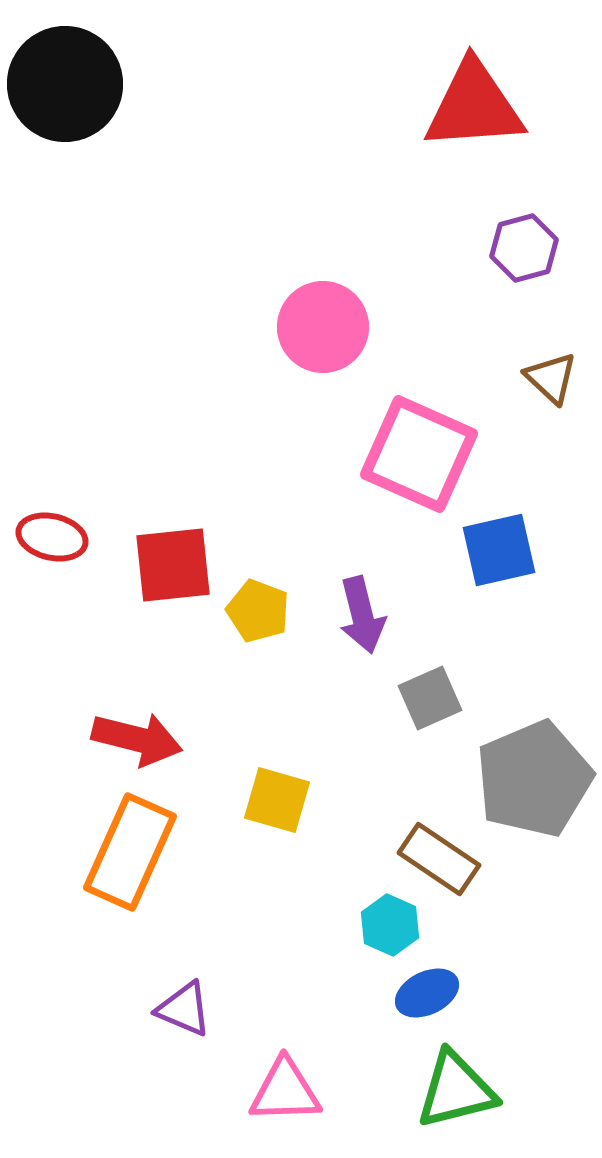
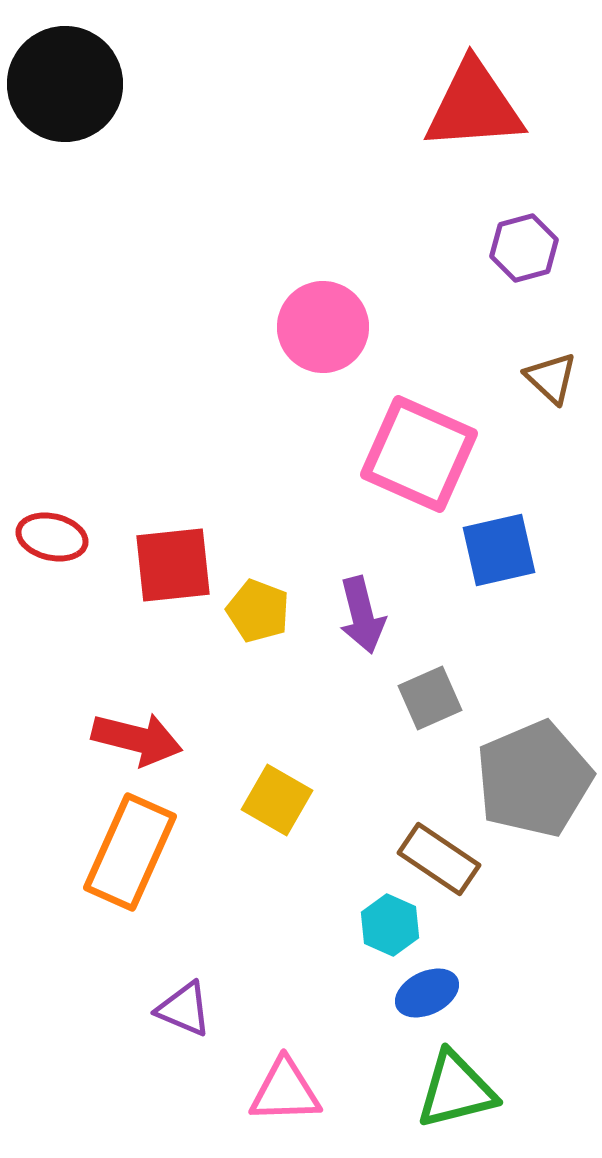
yellow square: rotated 14 degrees clockwise
